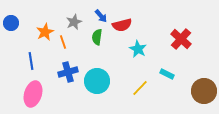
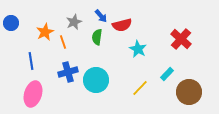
cyan rectangle: rotated 72 degrees counterclockwise
cyan circle: moved 1 px left, 1 px up
brown circle: moved 15 px left, 1 px down
